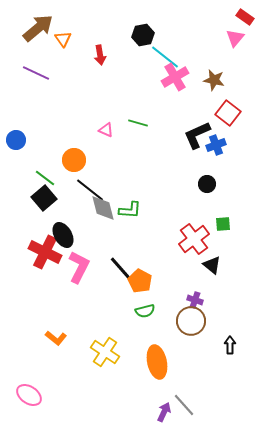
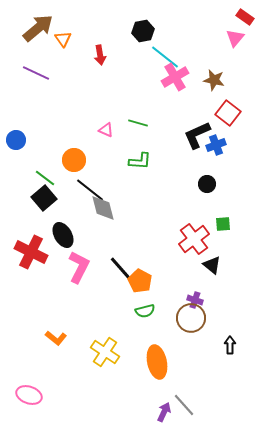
black hexagon at (143, 35): moved 4 px up
green L-shape at (130, 210): moved 10 px right, 49 px up
red cross at (45, 252): moved 14 px left
brown circle at (191, 321): moved 3 px up
pink ellipse at (29, 395): rotated 15 degrees counterclockwise
